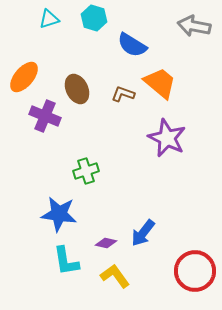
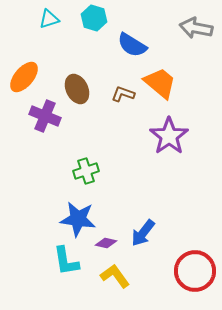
gray arrow: moved 2 px right, 2 px down
purple star: moved 2 px right, 2 px up; rotated 12 degrees clockwise
blue star: moved 19 px right, 5 px down
